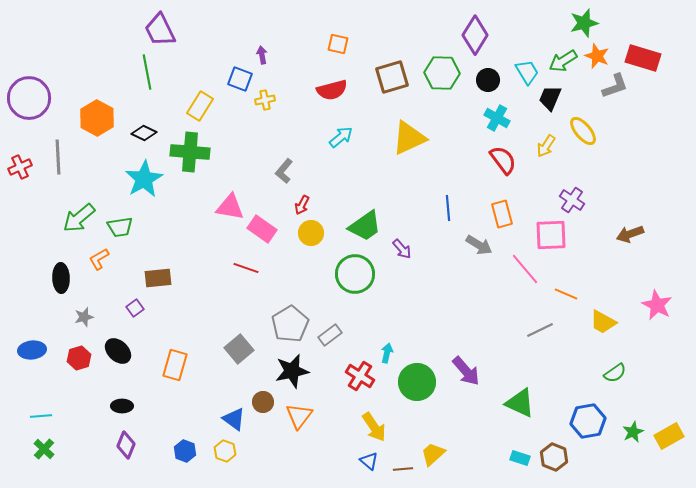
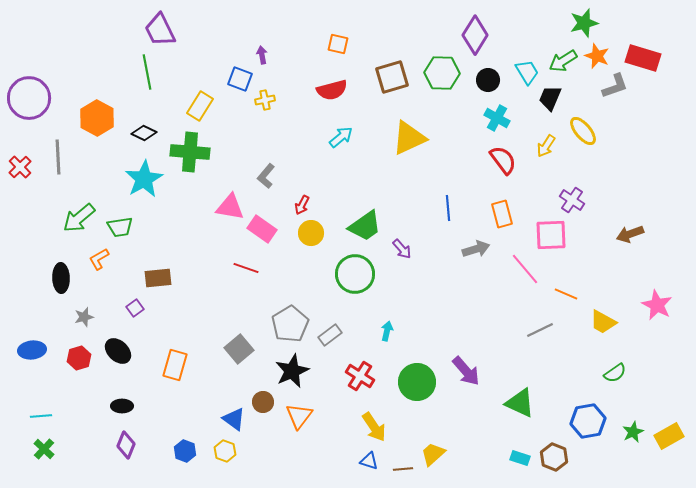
red cross at (20, 167): rotated 20 degrees counterclockwise
gray L-shape at (284, 171): moved 18 px left, 5 px down
gray arrow at (479, 245): moved 3 px left, 4 px down; rotated 48 degrees counterclockwise
cyan arrow at (387, 353): moved 22 px up
black star at (292, 371): rotated 12 degrees counterclockwise
blue triangle at (369, 461): rotated 24 degrees counterclockwise
